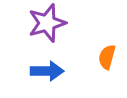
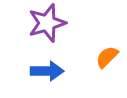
orange semicircle: rotated 30 degrees clockwise
